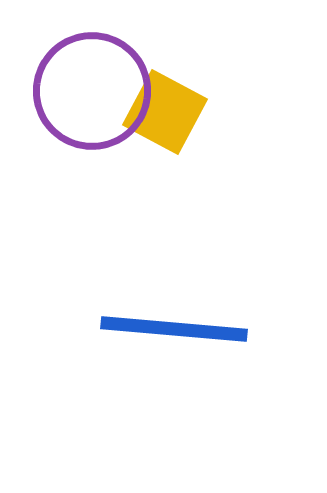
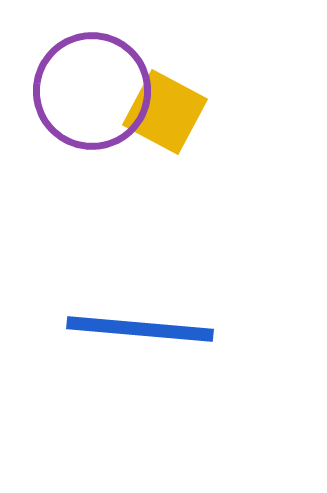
blue line: moved 34 px left
